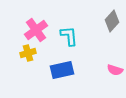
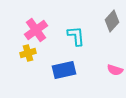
cyan L-shape: moved 7 px right
blue rectangle: moved 2 px right
